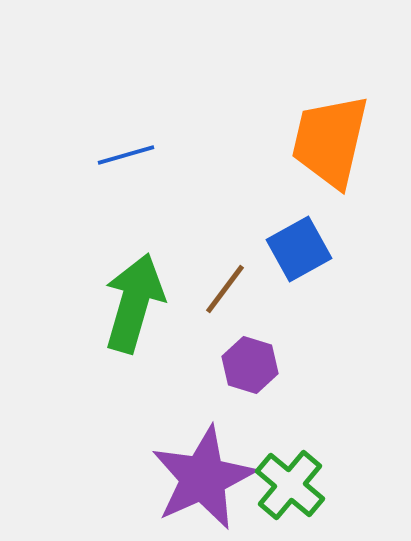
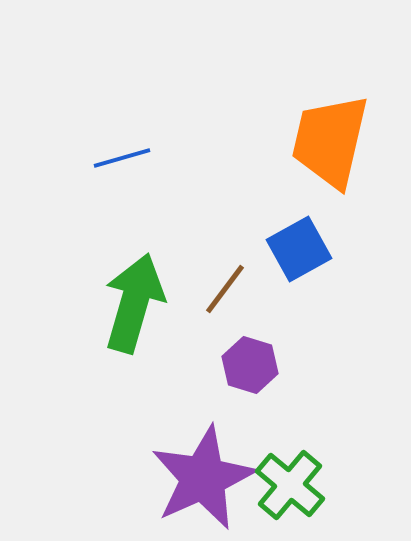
blue line: moved 4 px left, 3 px down
